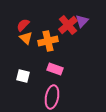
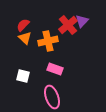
orange triangle: moved 1 px left
pink ellipse: rotated 30 degrees counterclockwise
